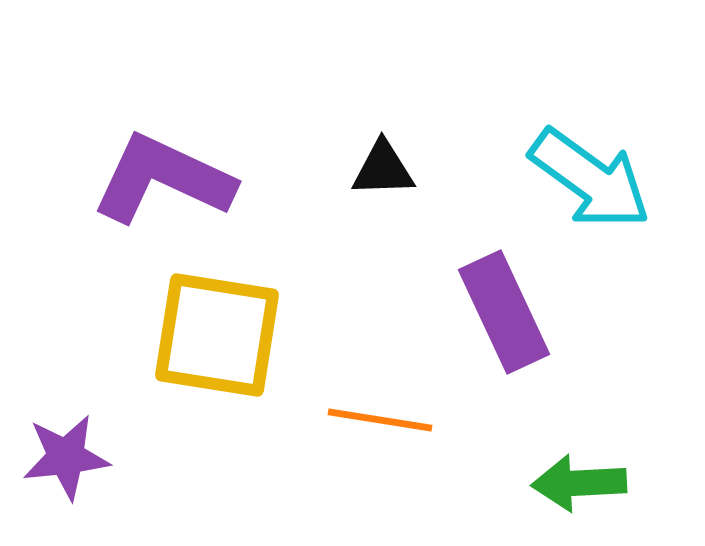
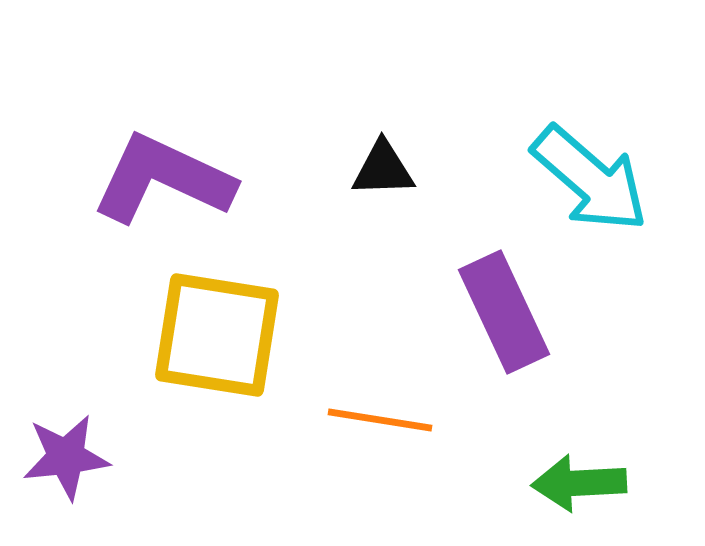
cyan arrow: rotated 5 degrees clockwise
